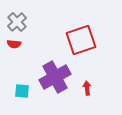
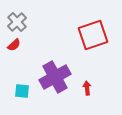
red square: moved 12 px right, 5 px up
red semicircle: moved 1 px down; rotated 48 degrees counterclockwise
